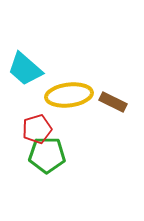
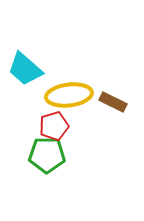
red pentagon: moved 17 px right, 3 px up
